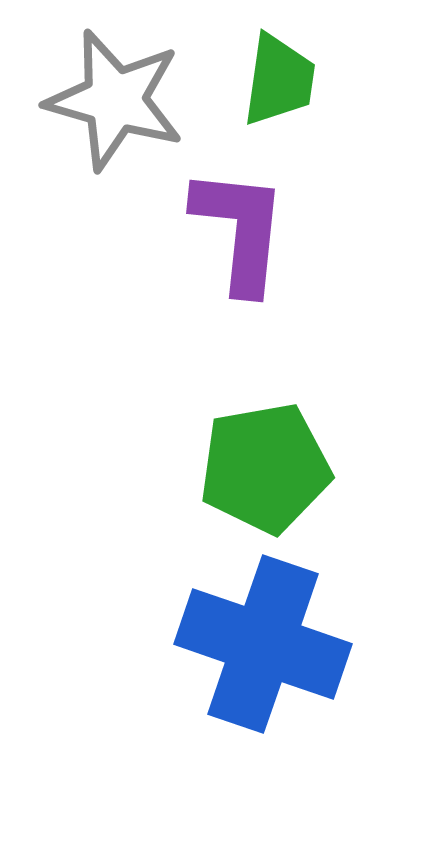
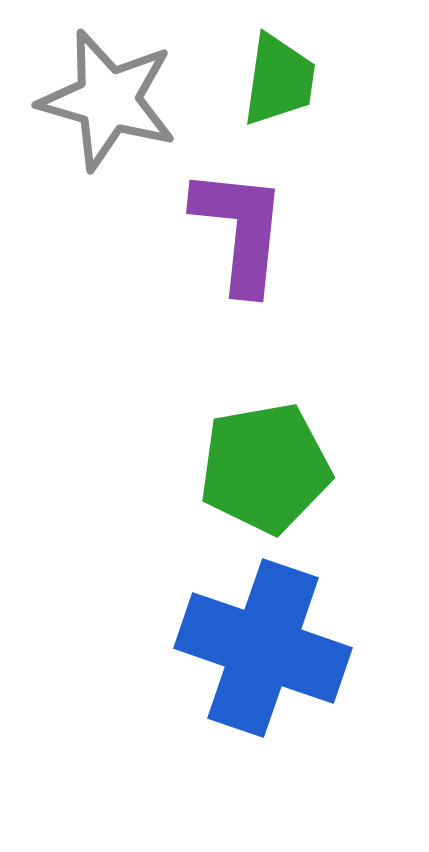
gray star: moved 7 px left
blue cross: moved 4 px down
